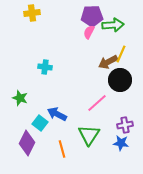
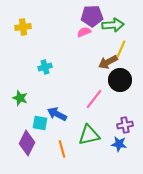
yellow cross: moved 9 px left, 14 px down
pink semicircle: moved 5 px left; rotated 40 degrees clockwise
yellow line: moved 5 px up
cyan cross: rotated 24 degrees counterclockwise
pink line: moved 3 px left, 4 px up; rotated 10 degrees counterclockwise
cyan square: rotated 28 degrees counterclockwise
green triangle: rotated 45 degrees clockwise
blue star: moved 2 px left, 1 px down
